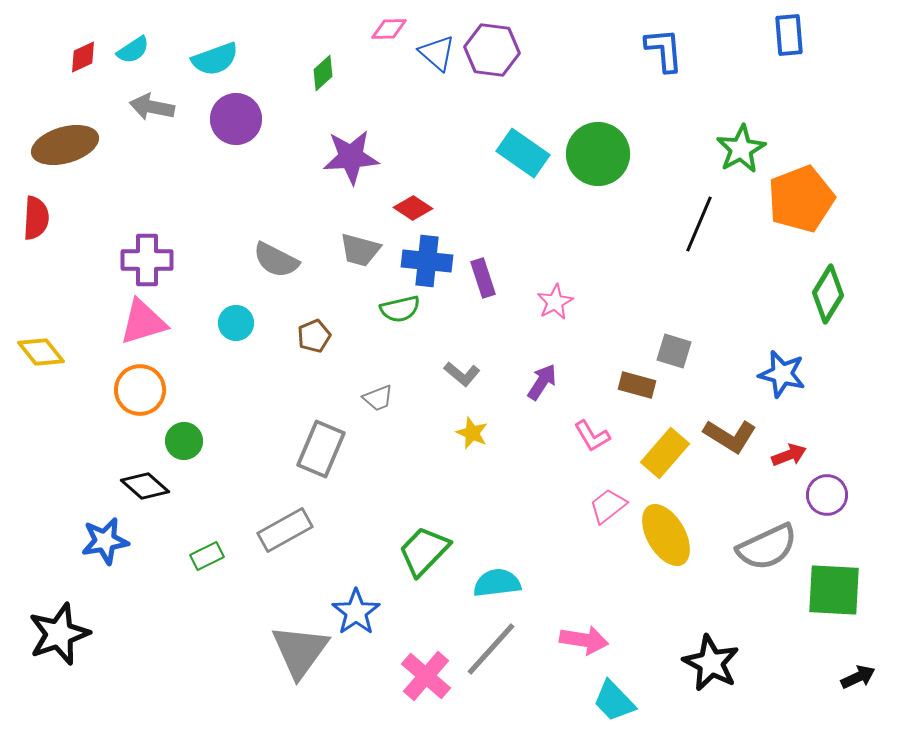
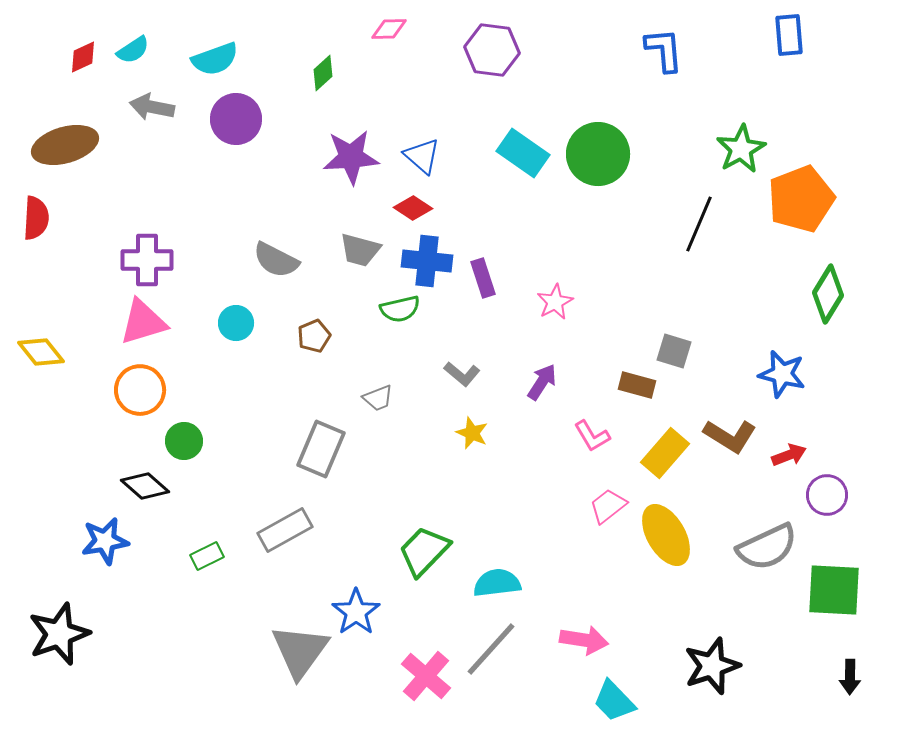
blue triangle at (437, 53): moved 15 px left, 103 px down
black star at (711, 663): moved 1 px right, 3 px down; rotated 26 degrees clockwise
black arrow at (858, 677): moved 8 px left; rotated 116 degrees clockwise
